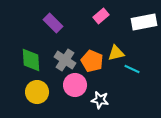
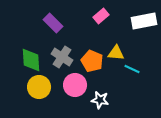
white rectangle: moved 1 px up
yellow triangle: rotated 18 degrees clockwise
gray cross: moved 3 px left, 3 px up
yellow circle: moved 2 px right, 5 px up
